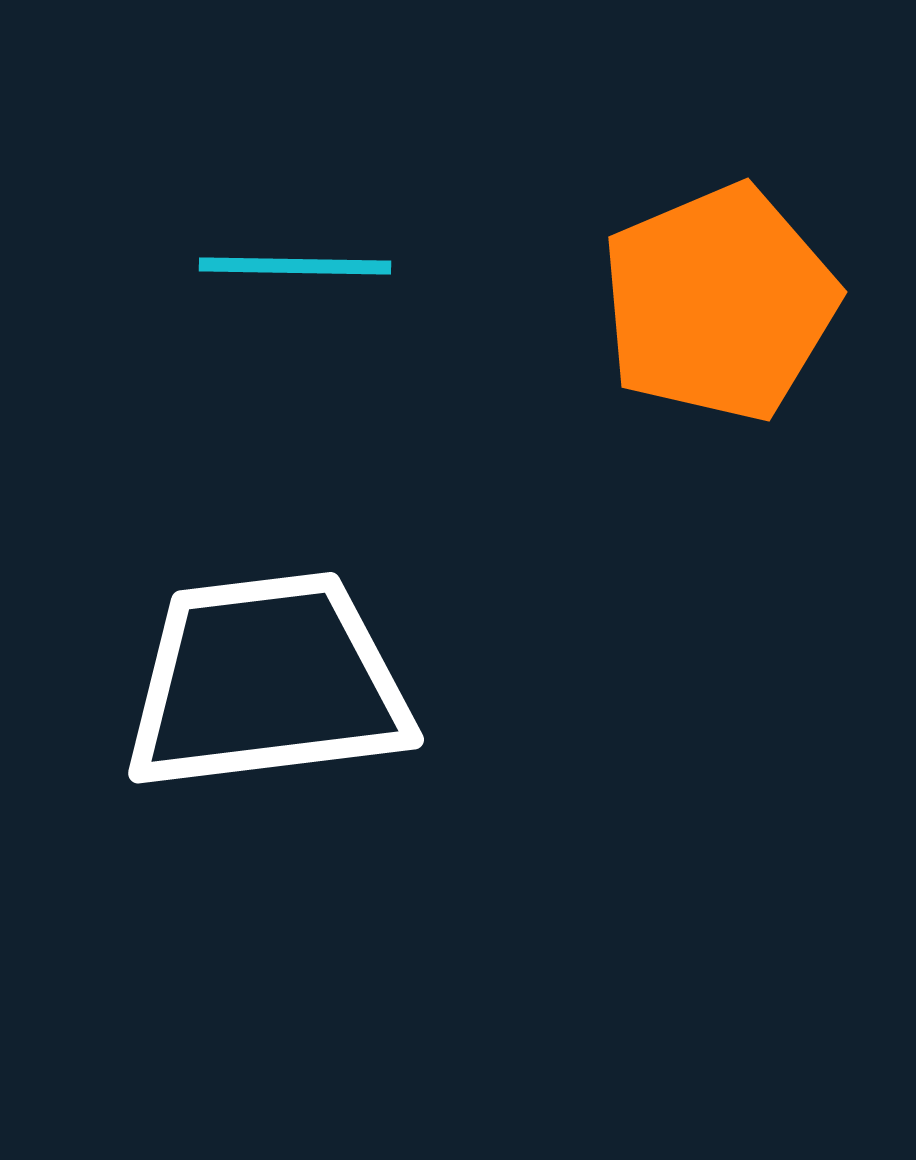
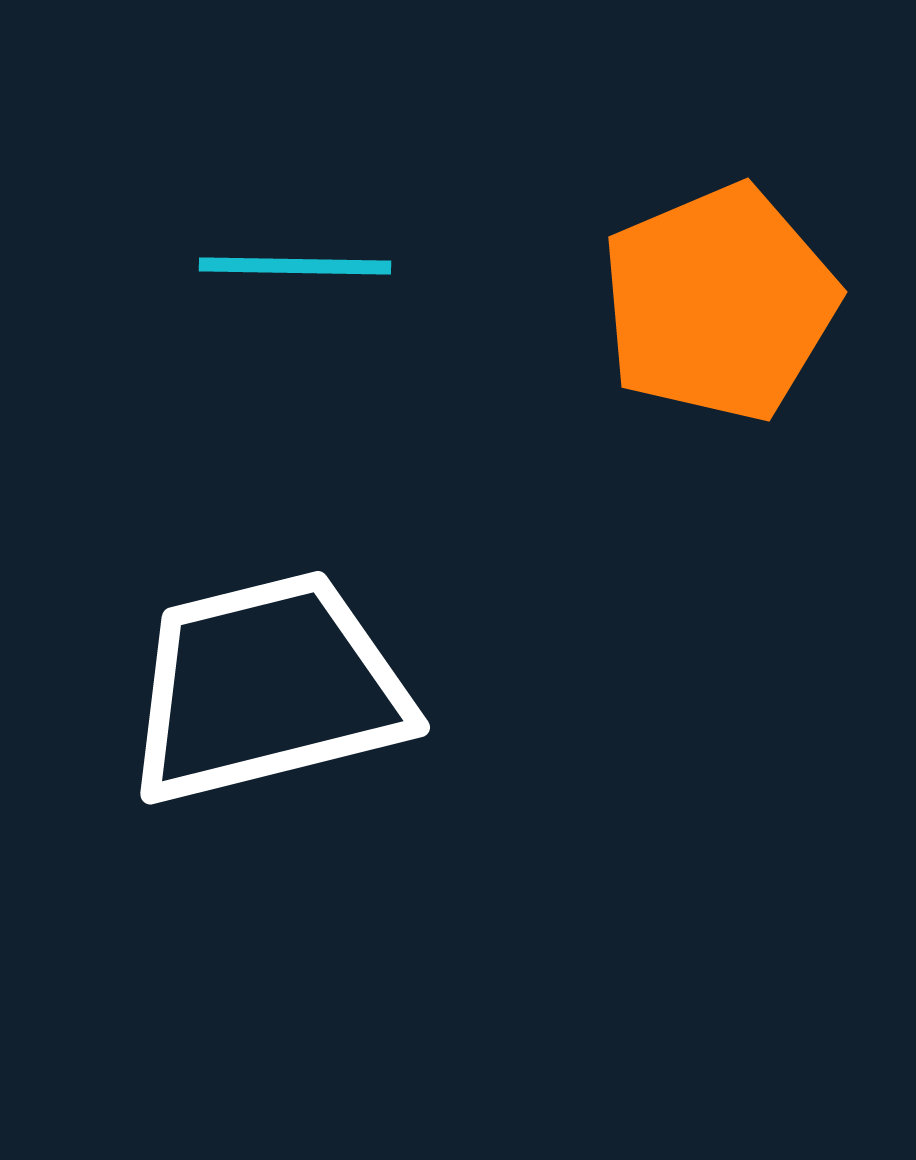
white trapezoid: moved 6 px down; rotated 7 degrees counterclockwise
